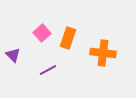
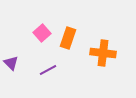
purple triangle: moved 2 px left, 8 px down
